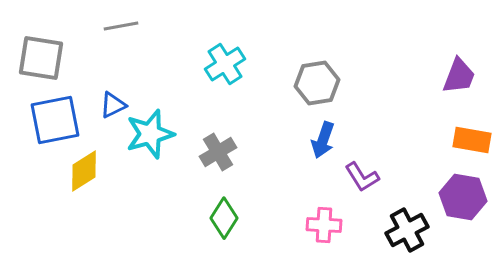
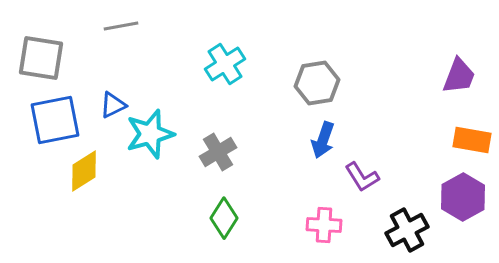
purple hexagon: rotated 21 degrees clockwise
